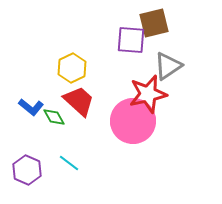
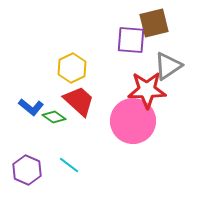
red star: moved 1 px left, 4 px up; rotated 12 degrees clockwise
green diamond: rotated 25 degrees counterclockwise
cyan line: moved 2 px down
